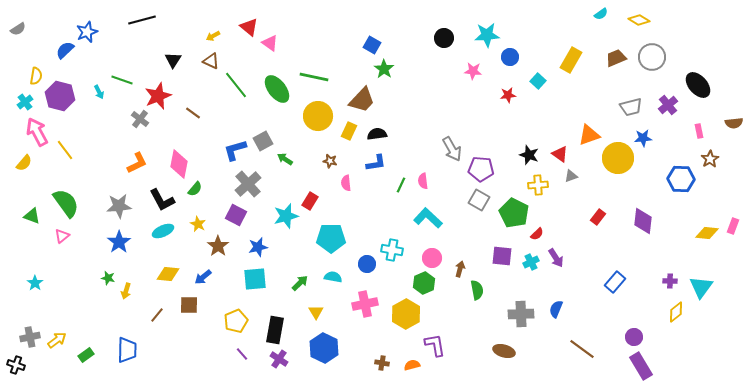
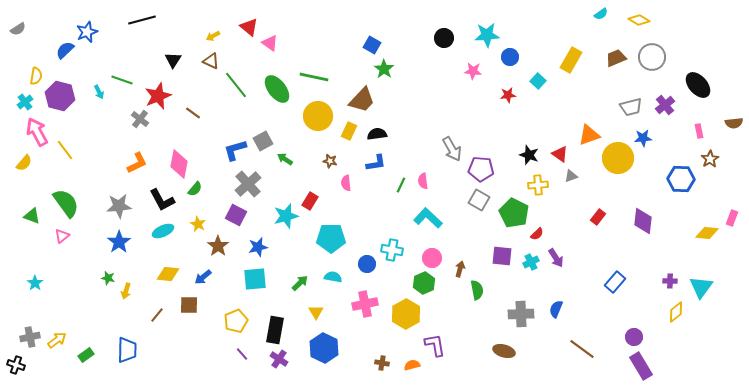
purple cross at (668, 105): moved 3 px left
pink rectangle at (733, 226): moved 1 px left, 8 px up
